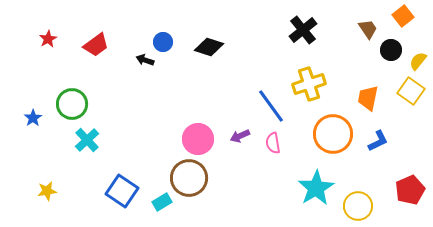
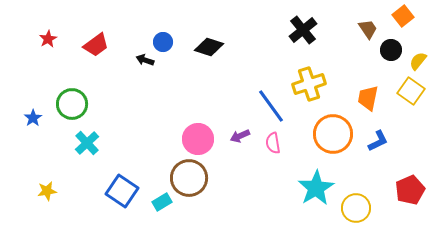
cyan cross: moved 3 px down
yellow circle: moved 2 px left, 2 px down
